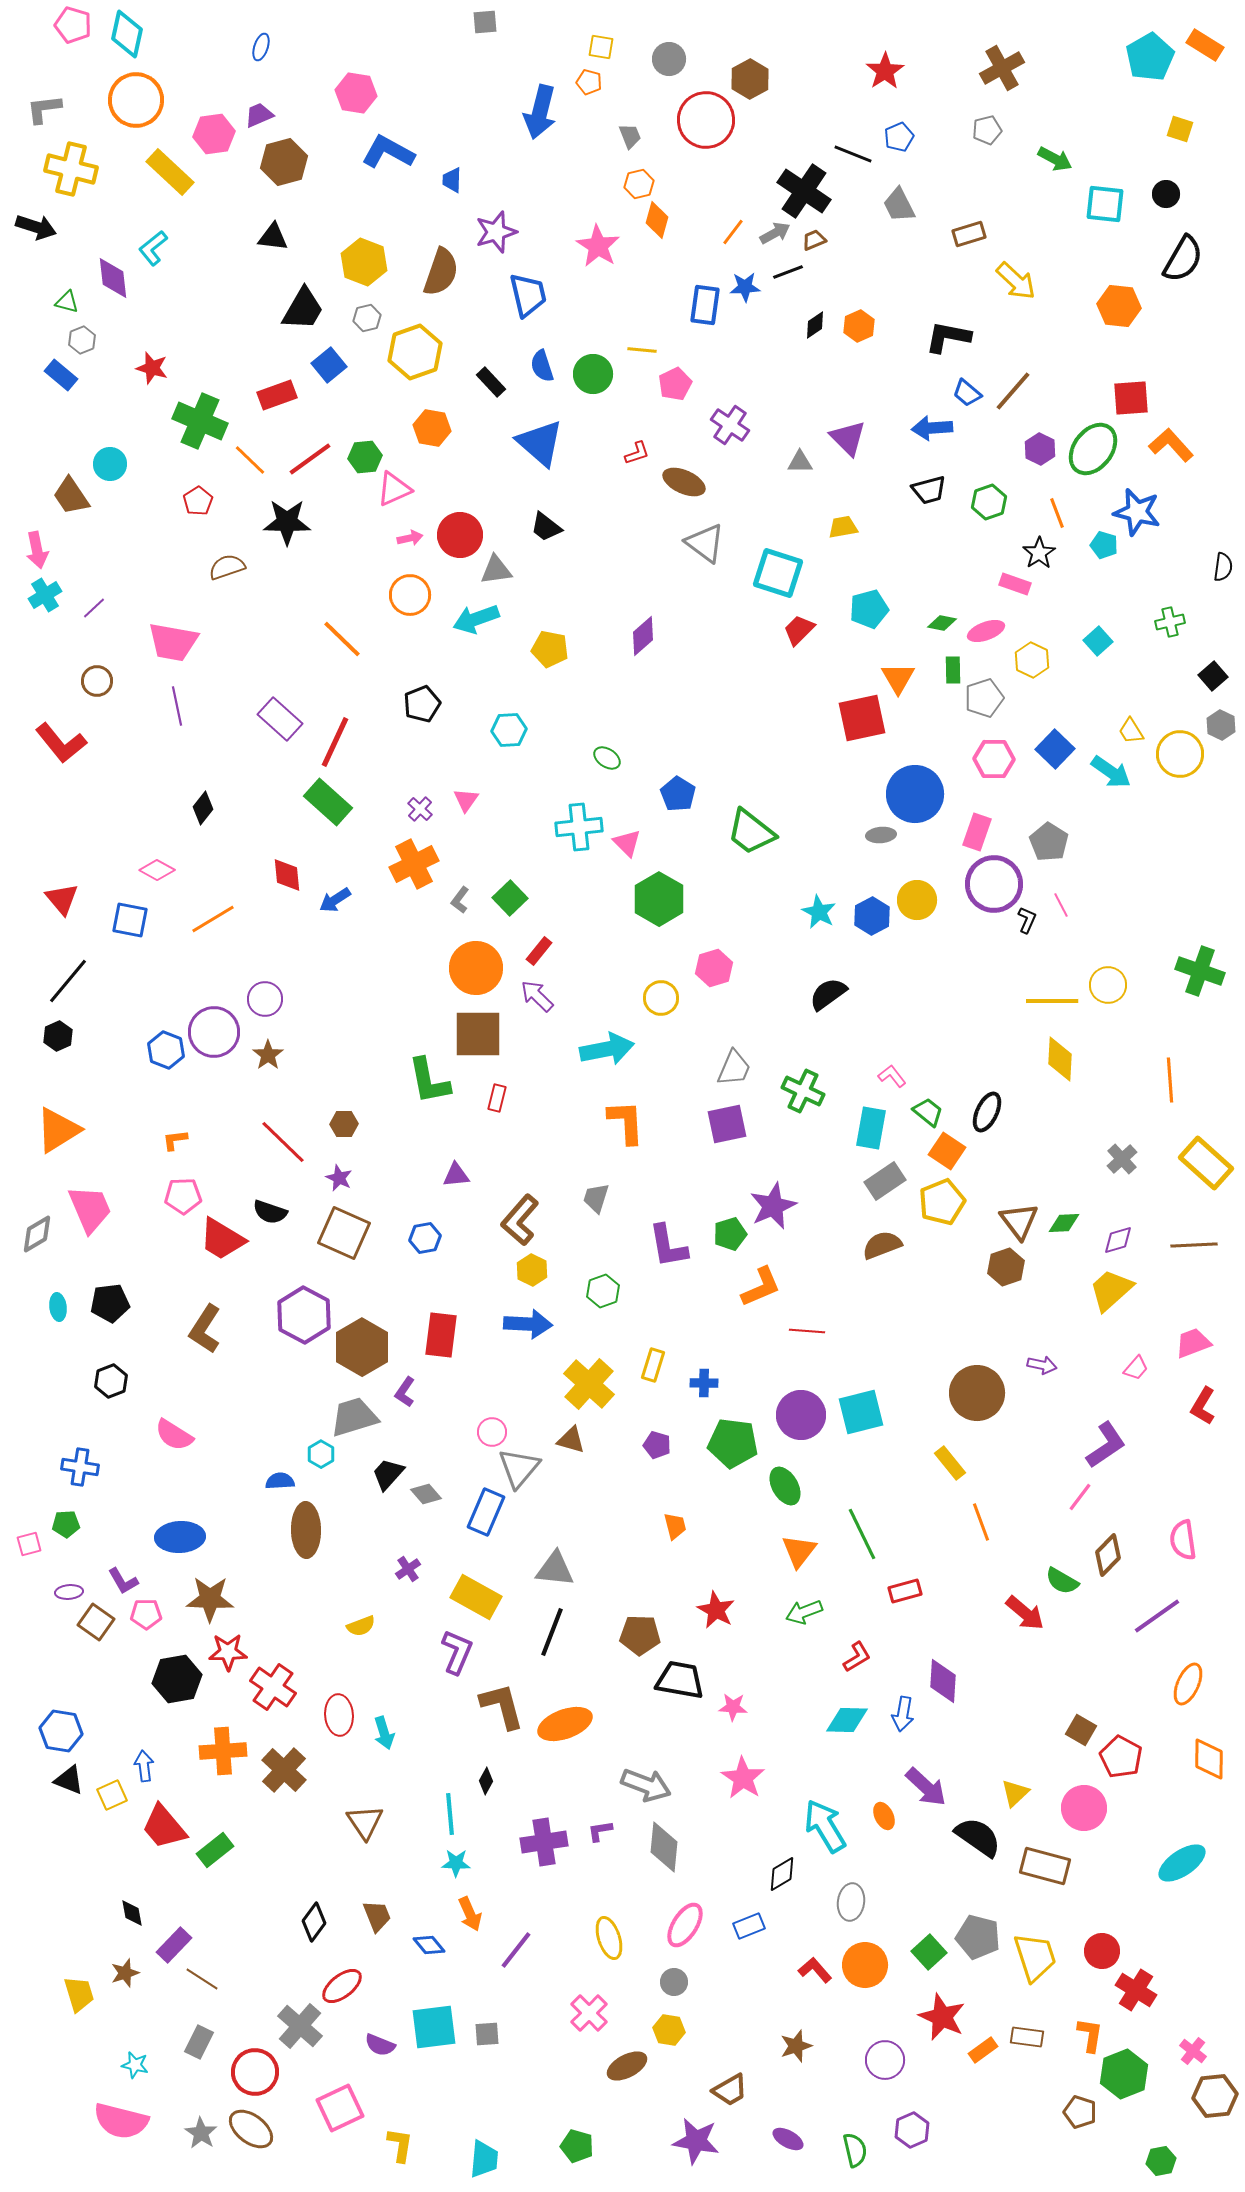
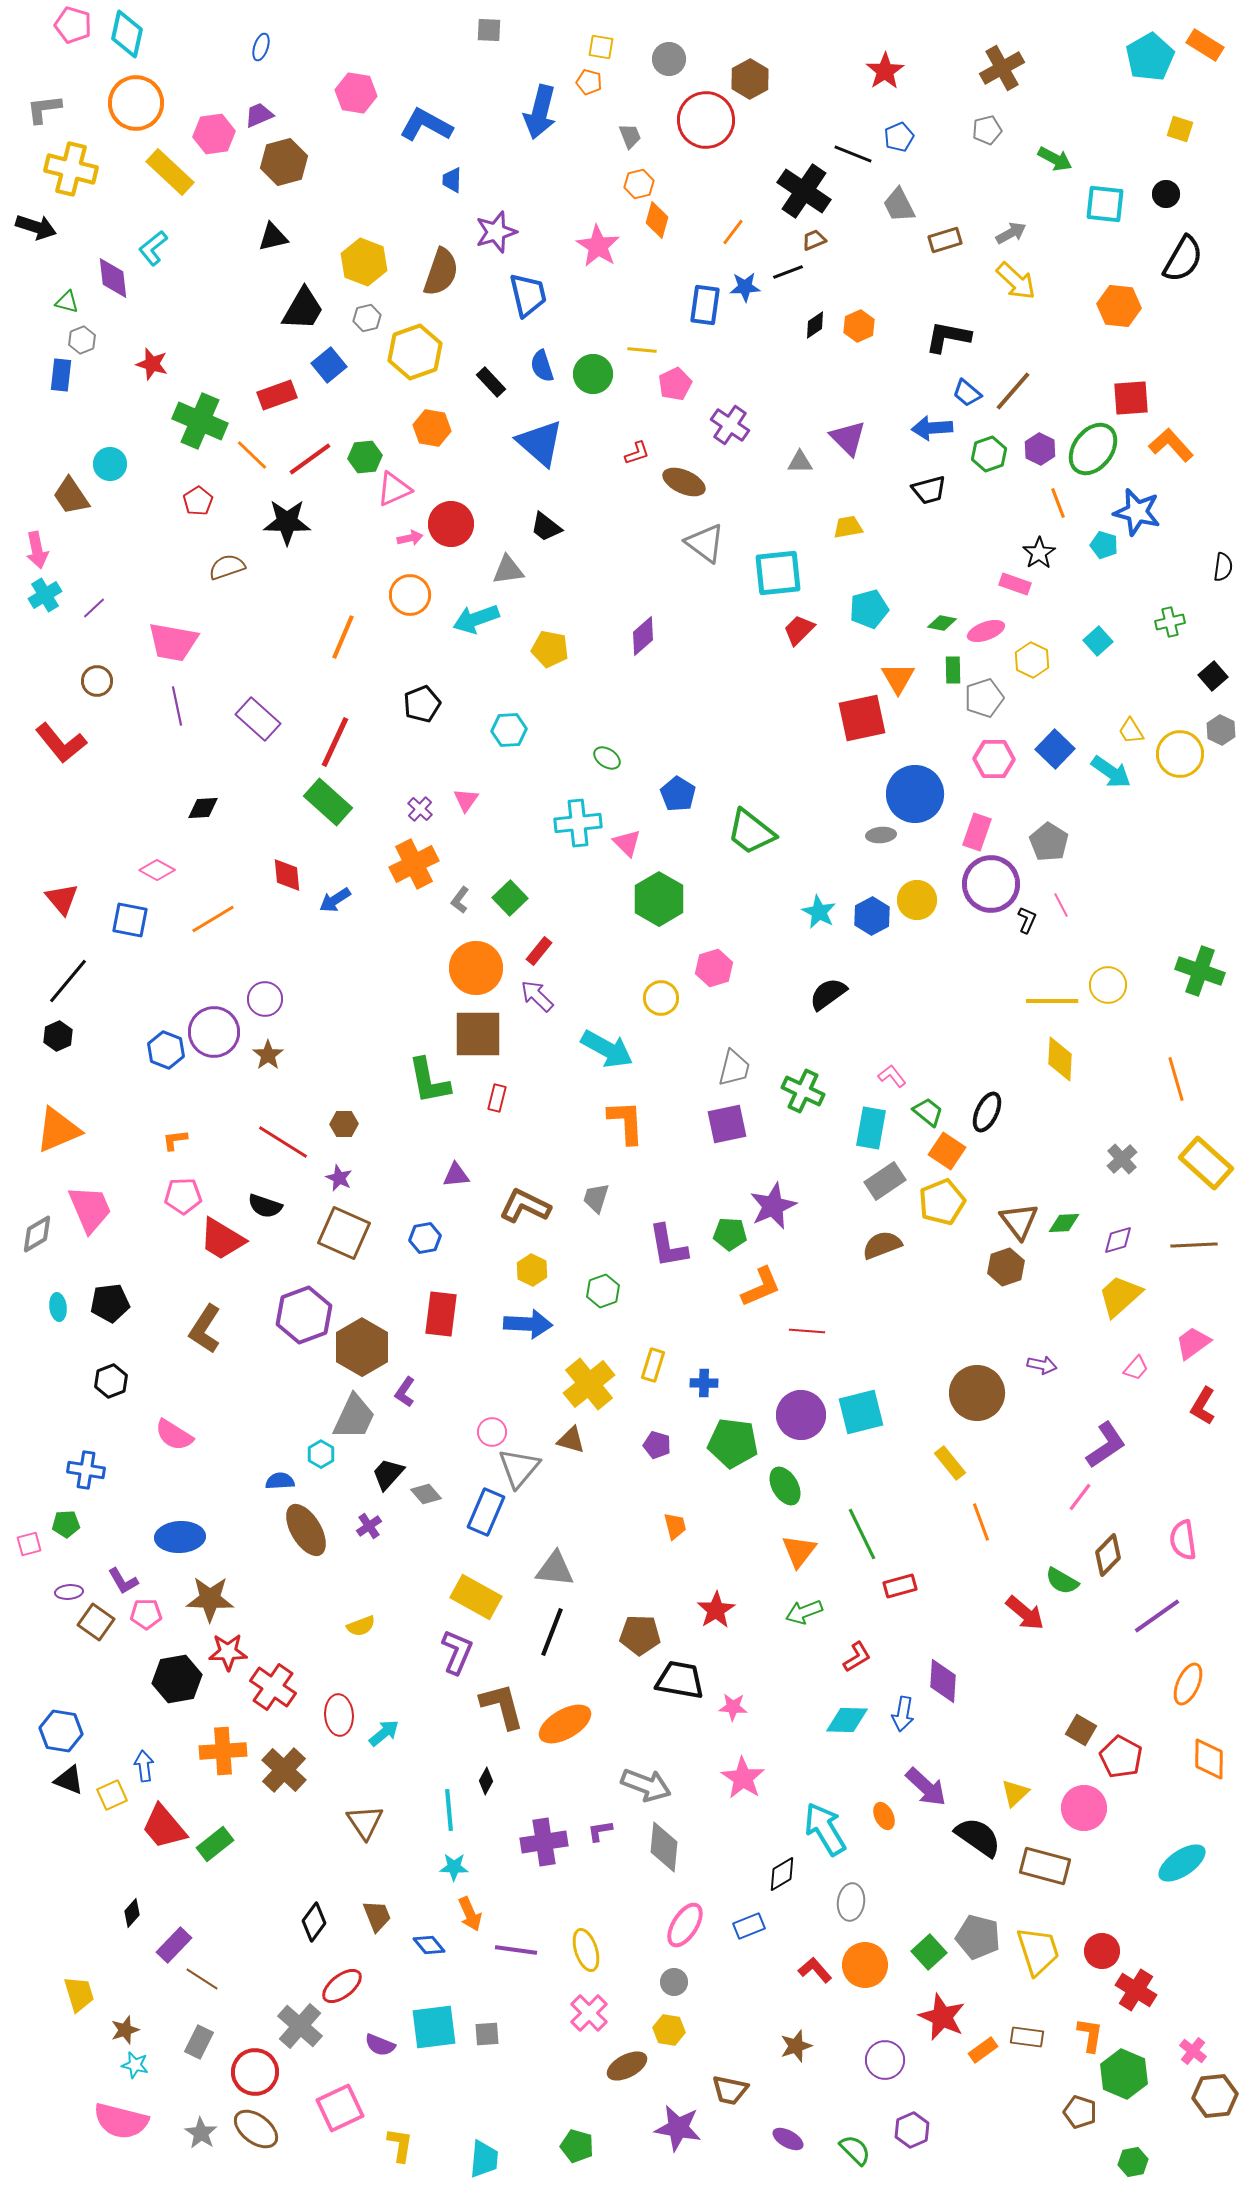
gray square at (485, 22): moved 4 px right, 8 px down; rotated 8 degrees clockwise
orange circle at (136, 100): moved 3 px down
blue L-shape at (388, 152): moved 38 px right, 27 px up
gray arrow at (775, 233): moved 236 px right
brown rectangle at (969, 234): moved 24 px left, 6 px down
black triangle at (273, 237): rotated 20 degrees counterclockwise
red star at (152, 368): moved 4 px up
blue rectangle at (61, 375): rotated 56 degrees clockwise
orange line at (250, 460): moved 2 px right, 5 px up
green hexagon at (989, 502): moved 48 px up
orange line at (1057, 513): moved 1 px right, 10 px up
yellow trapezoid at (843, 527): moved 5 px right
red circle at (460, 535): moved 9 px left, 11 px up
gray triangle at (496, 570): moved 12 px right
cyan square at (778, 573): rotated 24 degrees counterclockwise
orange line at (342, 639): moved 1 px right, 2 px up; rotated 69 degrees clockwise
purple rectangle at (280, 719): moved 22 px left
gray hexagon at (1221, 725): moved 5 px down
black diamond at (203, 808): rotated 48 degrees clockwise
cyan cross at (579, 827): moved 1 px left, 4 px up
purple circle at (994, 884): moved 3 px left
cyan arrow at (607, 1049): rotated 40 degrees clockwise
gray trapezoid at (734, 1068): rotated 9 degrees counterclockwise
orange line at (1170, 1080): moved 6 px right, 1 px up; rotated 12 degrees counterclockwise
orange triangle at (58, 1130): rotated 9 degrees clockwise
red line at (283, 1142): rotated 12 degrees counterclockwise
black semicircle at (270, 1212): moved 5 px left, 6 px up
brown L-shape at (520, 1220): moved 5 px right, 14 px up; rotated 75 degrees clockwise
green pentagon at (730, 1234): rotated 20 degrees clockwise
yellow trapezoid at (1111, 1290): moved 9 px right, 6 px down
purple hexagon at (304, 1315): rotated 12 degrees clockwise
red rectangle at (441, 1335): moved 21 px up
pink trapezoid at (1193, 1343): rotated 15 degrees counterclockwise
yellow cross at (589, 1384): rotated 9 degrees clockwise
gray trapezoid at (354, 1417): rotated 132 degrees clockwise
blue cross at (80, 1467): moved 6 px right, 3 px down
brown ellipse at (306, 1530): rotated 30 degrees counterclockwise
purple cross at (408, 1569): moved 39 px left, 43 px up
red rectangle at (905, 1591): moved 5 px left, 5 px up
red star at (716, 1610): rotated 12 degrees clockwise
orange ellipse at (565, 1724): rotated 10 degrees counterclockwise
cyan arrow at (384, 1733): rotated 112 degrees counterclockwise
cyan line at (450, 1814): moved 1 px left, 4 px up
cyan arrow at (825, 1826): moved 3 px down
green rectangle at (215, 1850): moved 6 px up
cyan star at (456, 1863): moved 2 px left, 4 px down
black diamond at (132, 1913): rotated 52 degrees clockwise
yellow ellipse at (609, 1938): moved 23 px left, 12 px down
purple line at (516, 1950): rotated 60 degrees clockwise
yellow trapezoid at (1035, 1957): moved 3 px right, 6 px up
brown star at (125, 1973): moved 57 px down
green hexagon at (1124, 2074): rotated 15 degrees counterclockwise
brown trapezoid at (730, 2090): rotated 42 degrees clockwise
brown ellipse at (251, 2129): moved 5 px right
purple star at (696, 2141): moved 18 px left, 13 px up
green semicircle at (855, 2150): rotated 32 degrees counterclockwise
green hexagon at (1161, 2161): moved 28 px left, 1 px down
